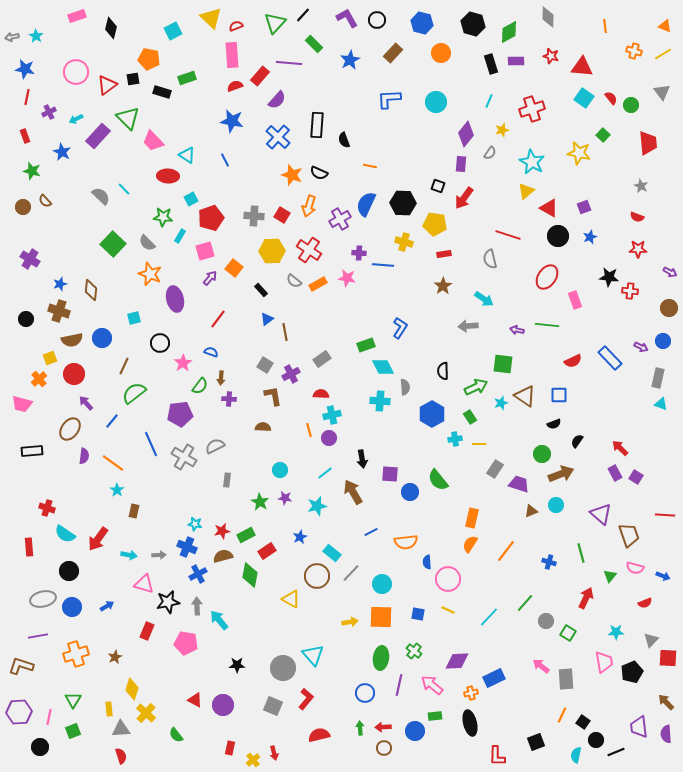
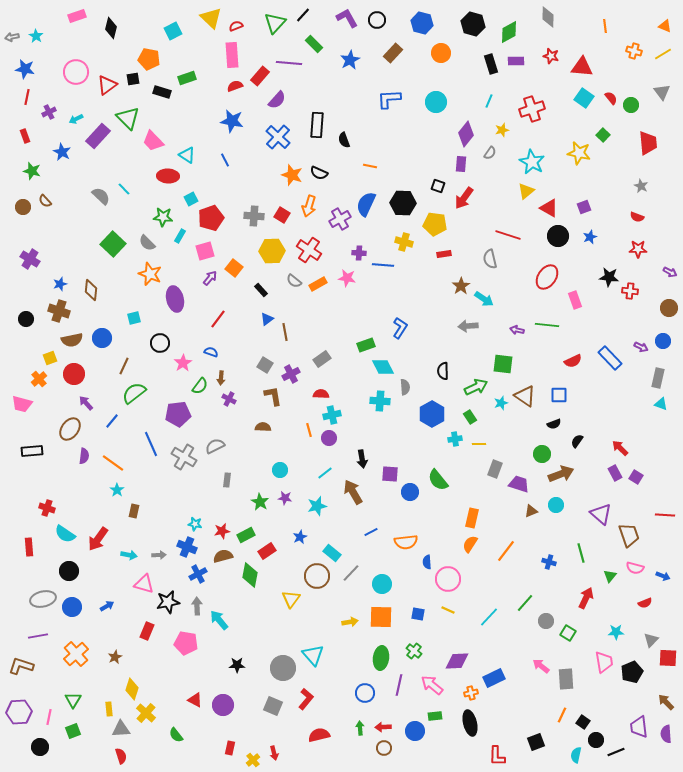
brown star at (443, 286): moved 18 px right
purple cross at (229, 399): rotated 24 degrees clockwise
purple pentagon at (180, 414): moved 2 px left
gray rectangle at (495, 469): rotated 12 degrees counterclockwise
yellow triangle at (291, 599): rotated 36 degrees clockwise
orange cross at (76, 654): rotated 25 degrees counterclockwise
